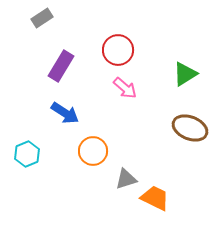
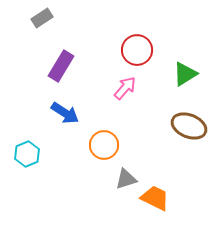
red circle: moved 19 px right
pink arrow: rotated 90 degrees counterclockwise
brown ellipse: moved 1 px left, 2 px up
orange circle: moved 11 px right, 6 px up
